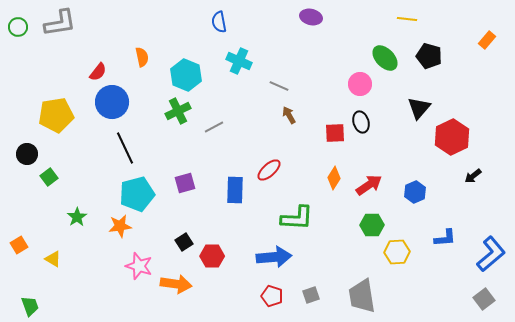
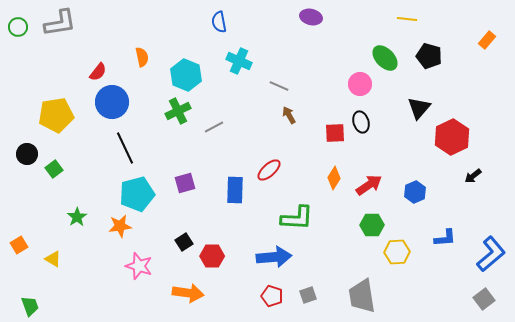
green square at (49, 177): moved 5 px right, 8 px up
orange arrow at (176, 284): moved 12 px right, 9 px down
gray square at (311, 295): moved 3 px left
